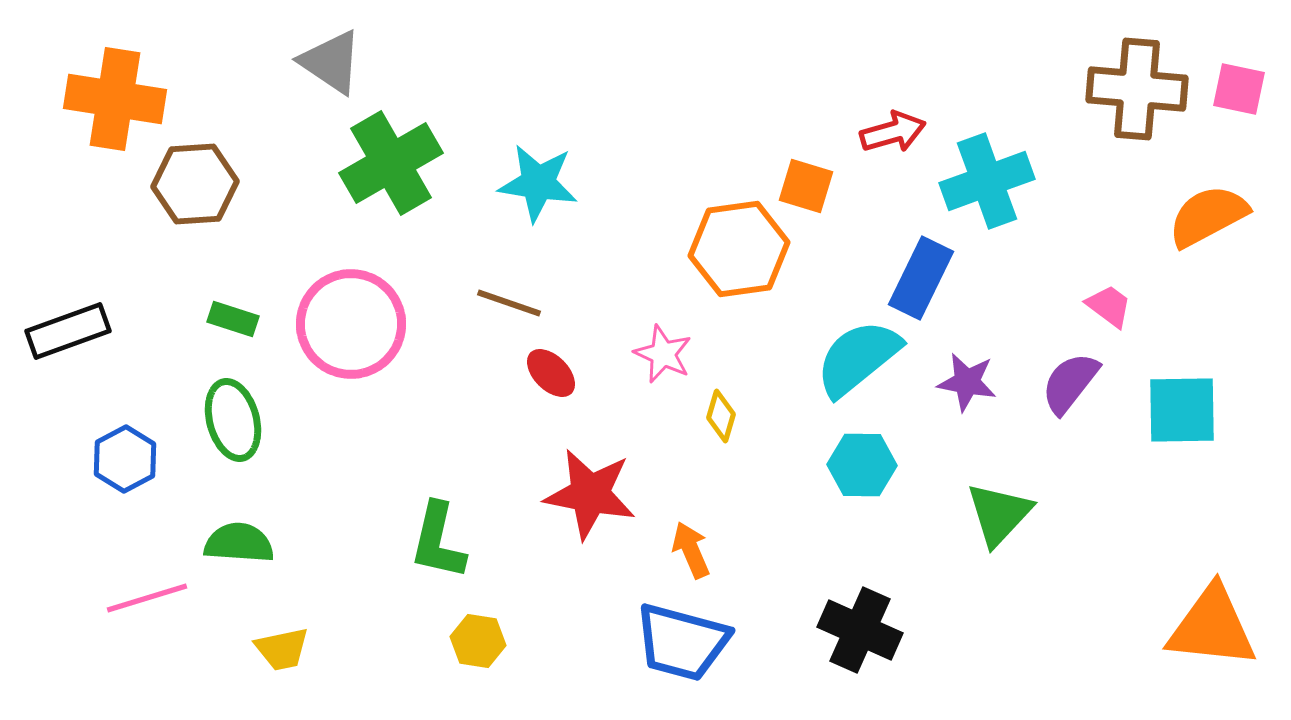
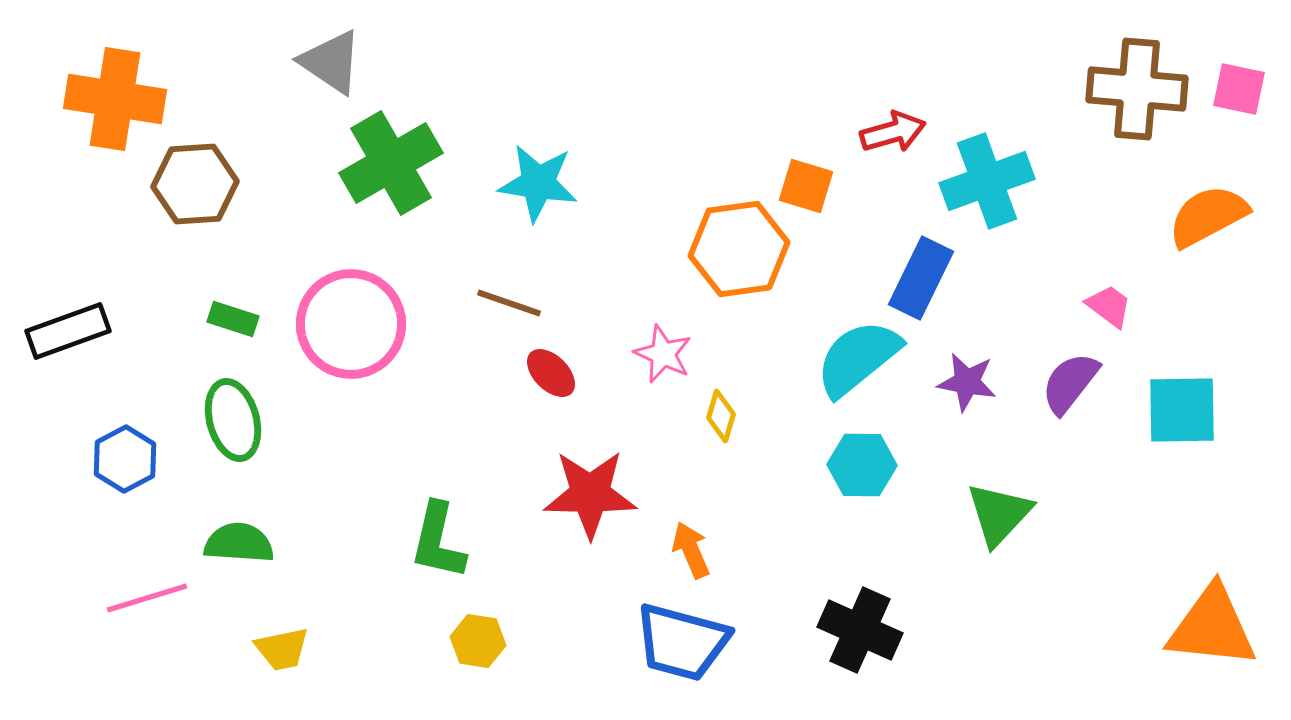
red star: rotated 10 degrees counterclockwise
